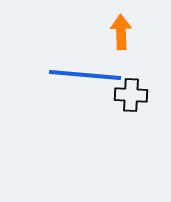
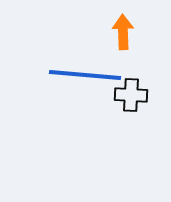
orange arrow: moved 2 px right
